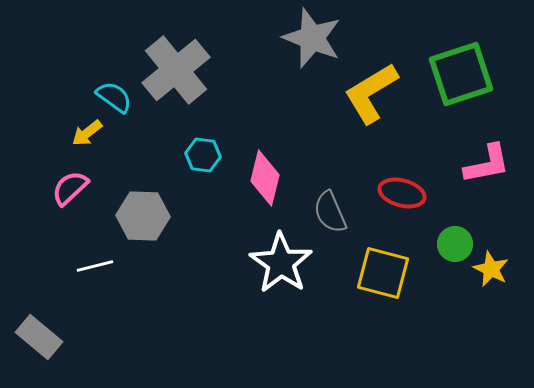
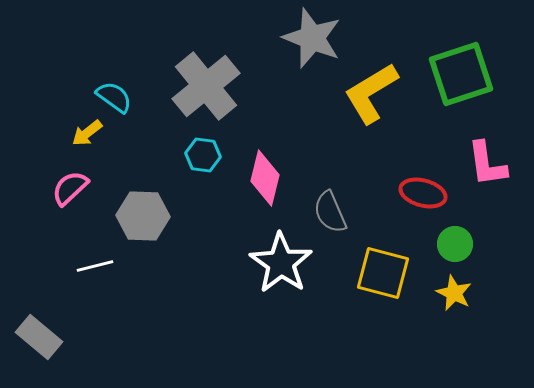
gray cross: moved 30 px right, 16 px down
pink L-shape: rotated 93 degrees clockwise
red ellipse: moved 21 px right
yellow star: moved 37 px left, 24 px down
